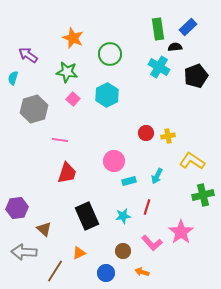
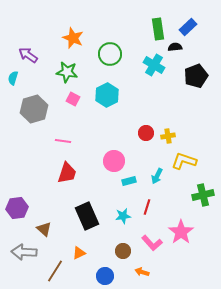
cyan cross: moved 5 px left, 2 px up
pink square: rotated 16 degrees counterclockwise
pink line: moved 3 px right, 1 px down
yellow L-shape: moved 8 px left; rotated 15 degrees counterclockwise
blue circle: moved 1 px left, 3 px down
